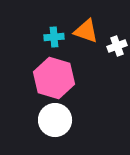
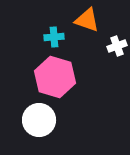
orange triangle: moved 1 px right, 11 px up
pink hexagon: moved 1 px right, 1 px up
white circle: moved 16 px left
